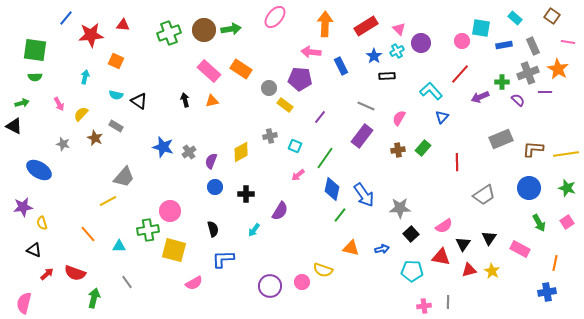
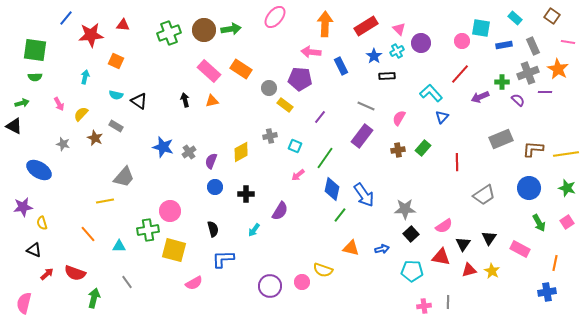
cyan L-shape at (431, 91): moved 2 px down
yellow line at (108, 201): moved 3 px left; rotated 18 degrees clockwise
gray star at (400, 208): moved 5 px right, 1 px down
